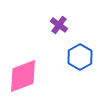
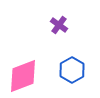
blue hexagon: moved 8 px left, 13 px down
